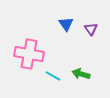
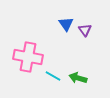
purple triangle: moved 6 px left, 1 px down
pink cross: moved 1 px left, 3 px down
green arrow: moved 3 px left, 4 px down
